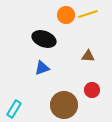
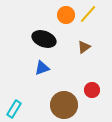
yellow line: rotated 30 degrees counterclockwise
brown triangle: moved 4 px left, 9 px up; rotated 40 degrees counterclockwise
